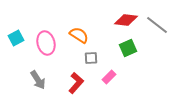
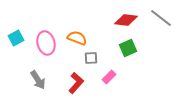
gray line: moved 4 px right, 7 px up
orange semicircle: moved 2 px left, 3 px down; rotated 12 degrees counterclockwise
